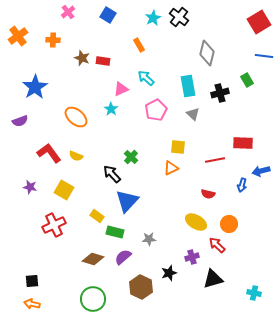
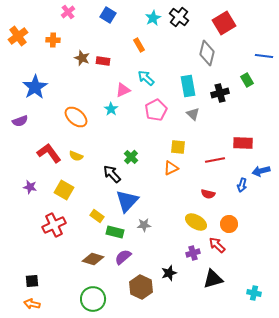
red square at (259, 22): moved 35 px left, 1 px down
pink triangle at (121, 89): moved 2 px right, 1 px down
gray star at (149, 239): moved 5 px left, 14 px up
purple cross at (192, 257): moved 1 px right, 4 px up
